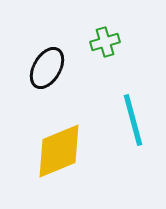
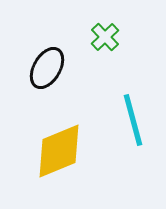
green cross: moved 5 px up; rotated 28 degrees counterclockwise
